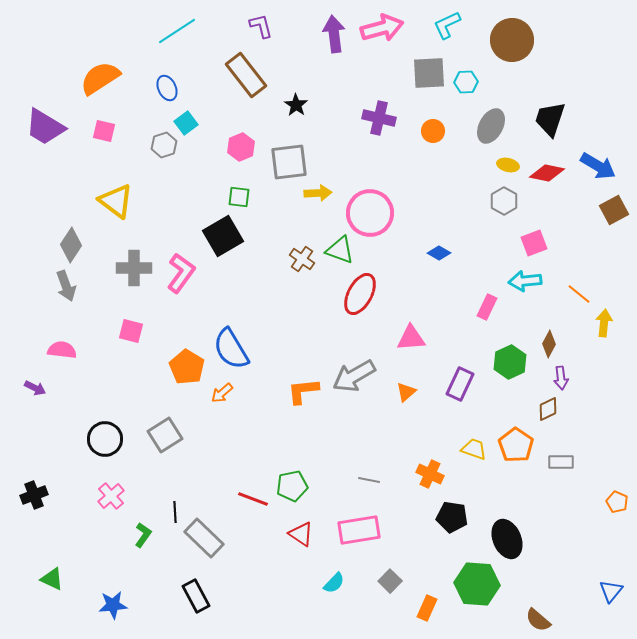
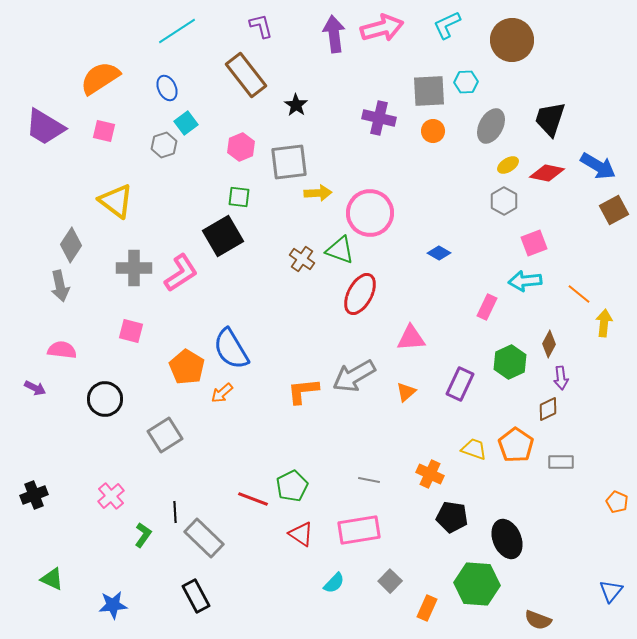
gray square at (429, 73): moved 18 px down
yellow ellipse at (508, 165): rotated 45 degrees counterclockwise
pink L-shape at (181, 273): rotated 21 degrees clockwise
gray arrow at (66, 286): moved 6 px left; rotated 8 degrees clockwise
black circle at (105, 439): moved 40 px up
green pentagon at (292, 486): rotated 16 degrees counterclockwise
brown semicircle at (538, 620): rotated 20 degrees counterclockwise
